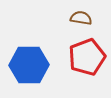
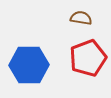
red pentagon: moved 1 px right, 1 px down
